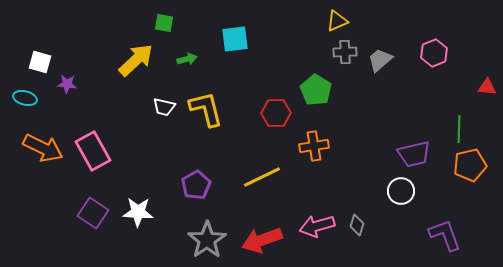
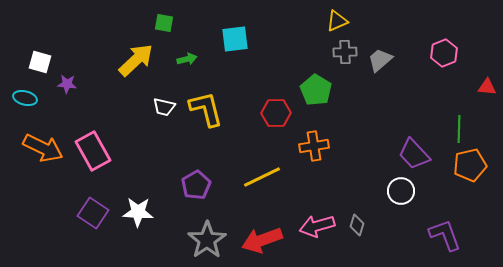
pink hexagon: moved 10 px right
purple trapezoid: rotated 60 degrees clockwise
